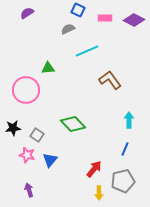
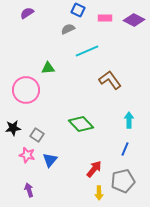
green diamond: moved 8 px right
